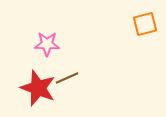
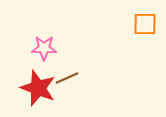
orange square: rotated 15 degrees clockwise
pink star: moved 3 px left, 4 px down
